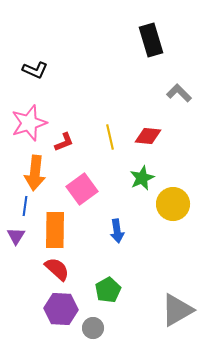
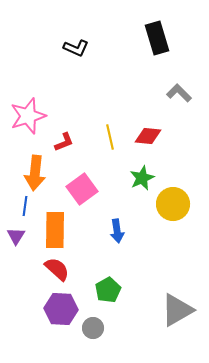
black rectangle: moved 6 px right, 2 px up
black L-shape: moved 41 px right, 22 px up
pink star: moved 1 px left, 7 px up
